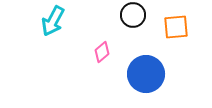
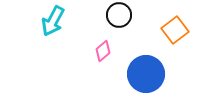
black circle: moved 14 px left
orange square: moved 1 px left, 3 px down; rotated 32 degrees counterclockwise
pink diamond: moved 1 px right, 1 px up
